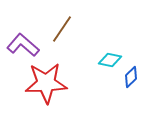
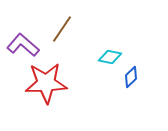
cyan diamond: moved 3 px up
